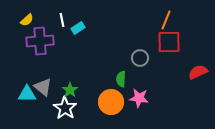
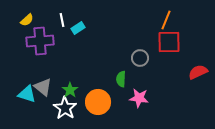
cyan triangle: rotated 18 degrees clockwise
orange circle: moved 13 px left
